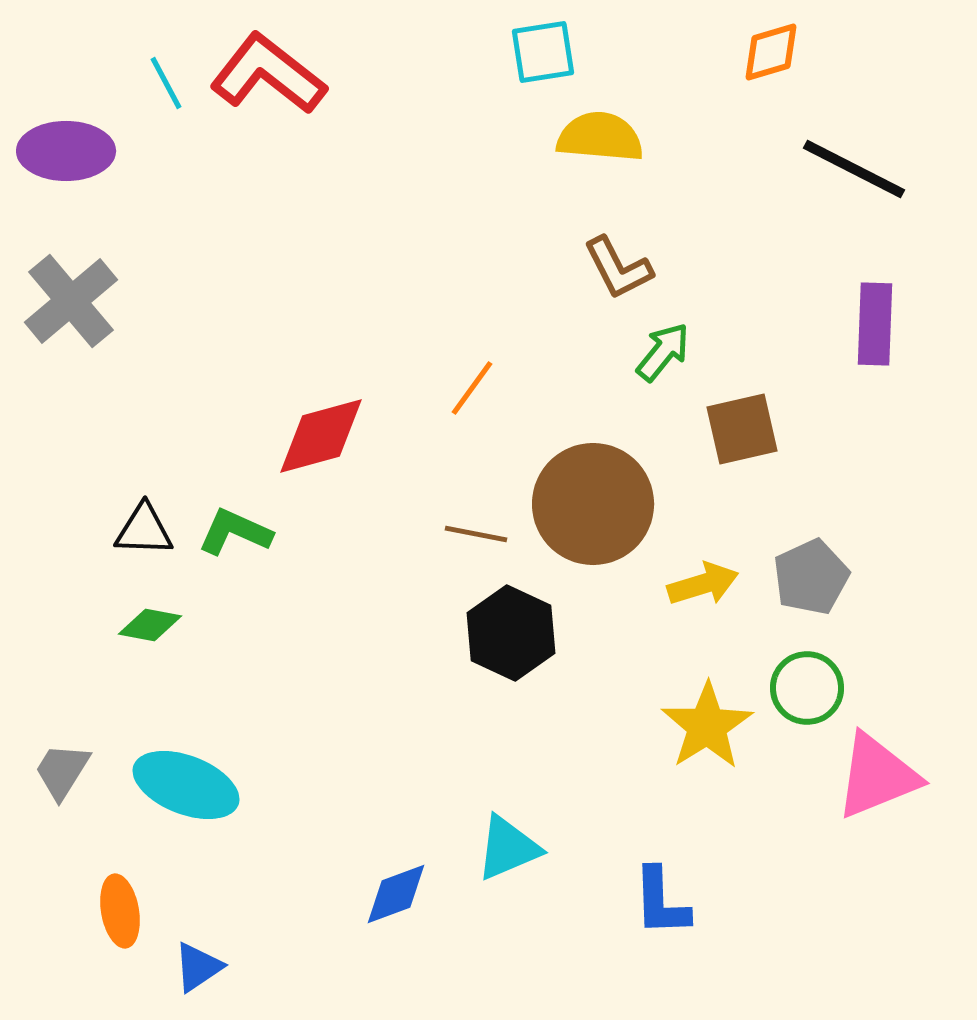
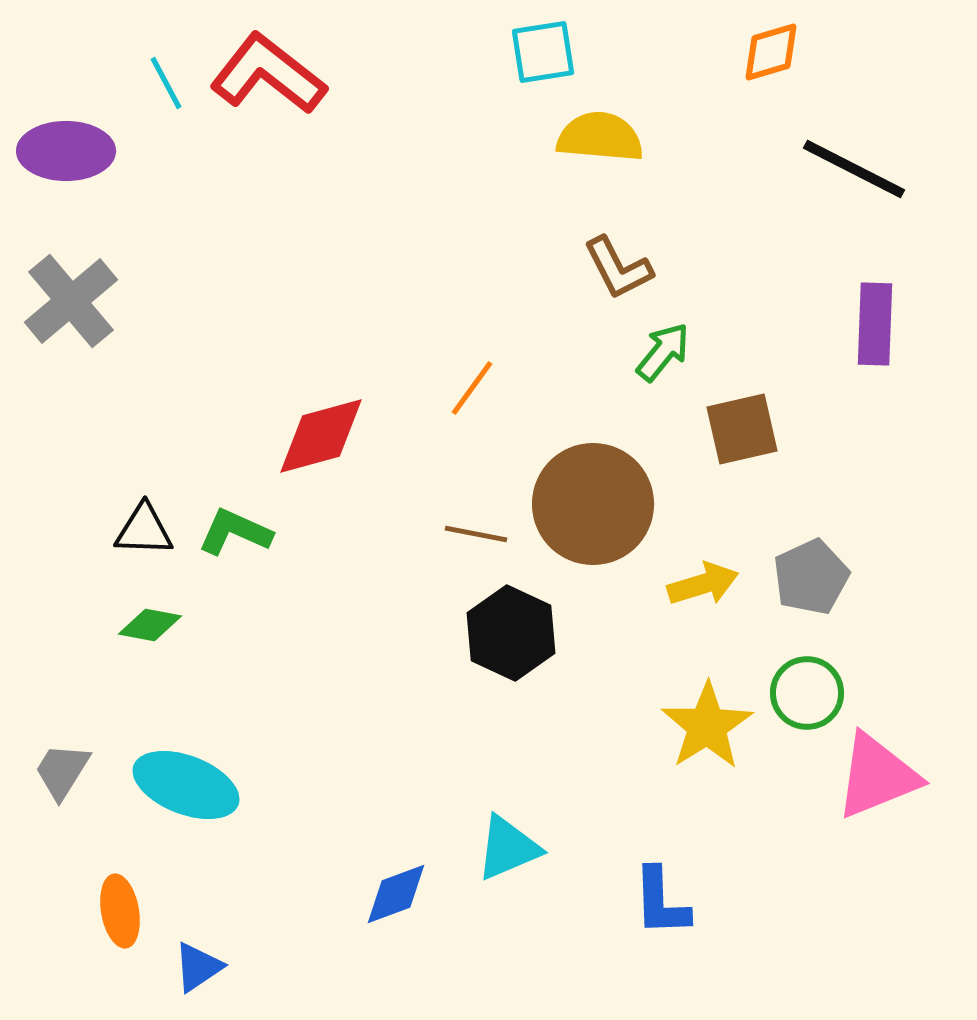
green circle: moved 5 px down
